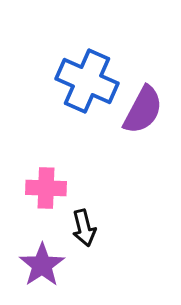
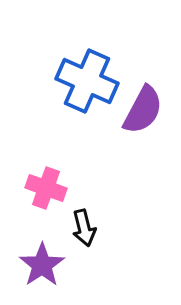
pink cross: rotated 18 degrees clockwise
